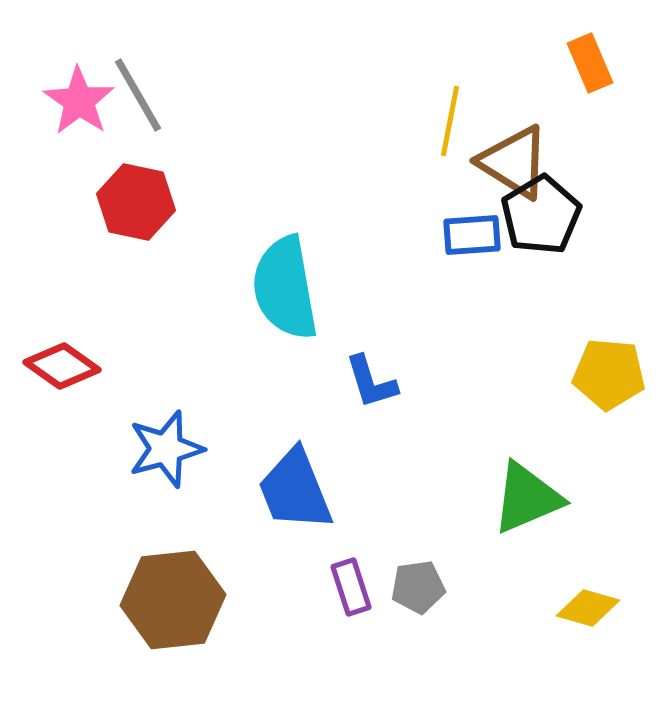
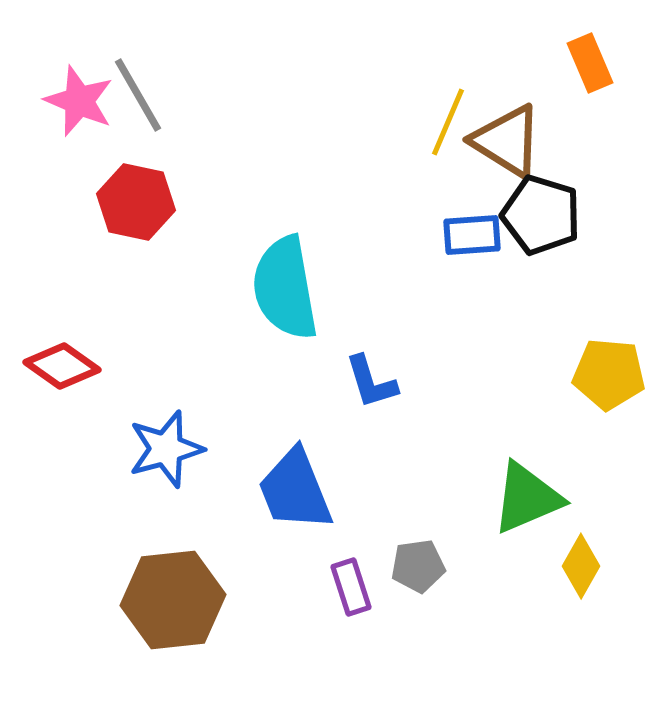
pink star: rotated 12 degrees counterclockwise
yellow line: moved 2 px left, 1 px down; rotated 12 degrees clockwise
brown triangle: moved 7 px left, 21 px up
black pentagon: rotated 24 degrees counterclockwise
gray pentagon: moved 21 px up
yellow diamond: moved 7 px left, 42 px up; rotated 76 degrees counterclockwise
